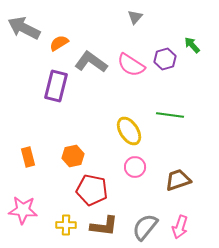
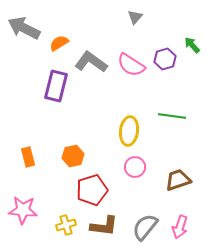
green line: moved 2 px right, 1 px down
yellow ellipse: rotated 40 degrees clockwise
red pentagon: rotated 28 degrees counterclockwise
yellow cross: rotated 18 degrees counterclockwise
